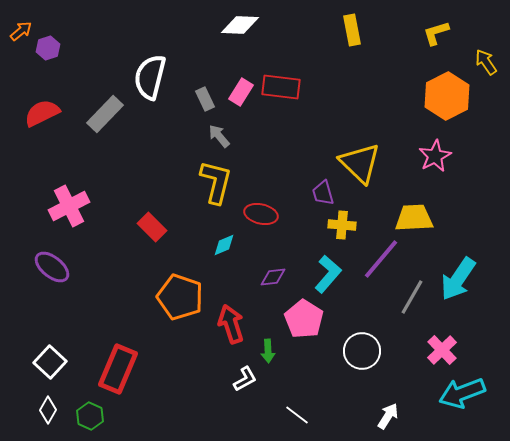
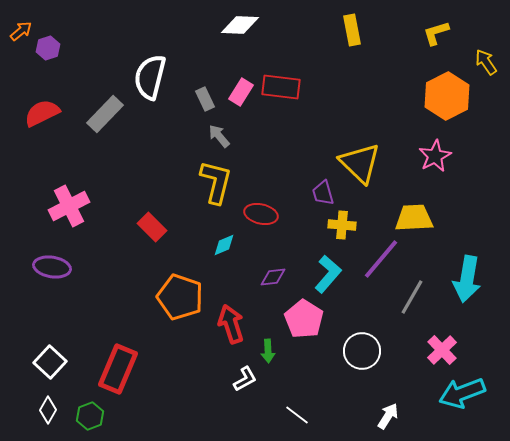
purple ellipse at (52, 267): rotated 30 degrees counterclockwise
cyan arrow at (458, 279): moved 9 px right; rotated 24 degrees counterclockwise
green hexagon at (90, 416): rotated 16 degrees clockwise
